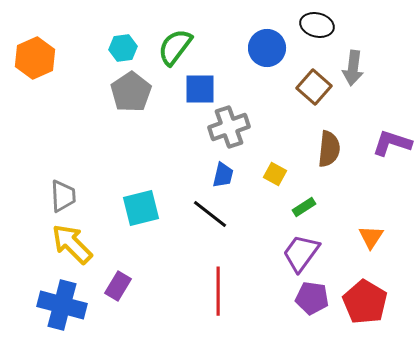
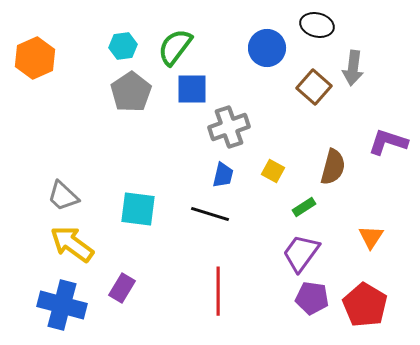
cyan hexagon: moved 2 px up
blue square: moved 8 px left
purple L-shape: moved 4 px left, 1 px up
brown semicircle: moved 4 px right, 18 px down; rotated 9 degrees clockwise
yellow square: moved 2 px left, 3 px up
gray trapezoid: rotated 136 degrees clockwise
cyan square: moved 3 px left, 1 px down; rotated 21 degrees clockwise
black line: rotated 21 degrees counterclockwise
yellow arrow: rotated 9 degrees counterclockwise
purple rectangle: moved 4 px right, 2 px down
red pentagon: moved 3 px down
